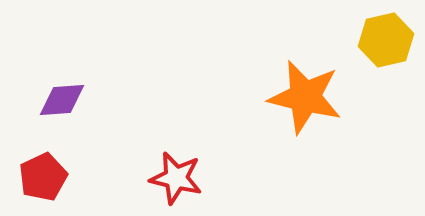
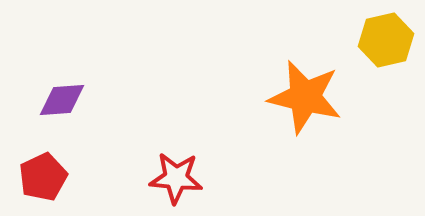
red star: rotated 8 degrees counterclockwise
